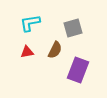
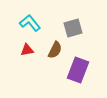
cyan L-shape: rotated 60 degrees clockwise
red triangle: moved 2 px up
